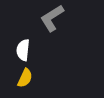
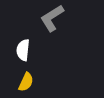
yellow semicircle: moved 1 px right, 4 px down
